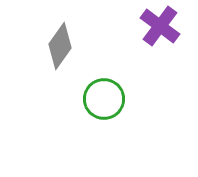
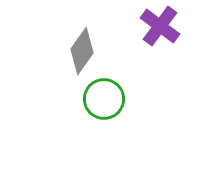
gray diamond: moved 22 px right, 5 px down
